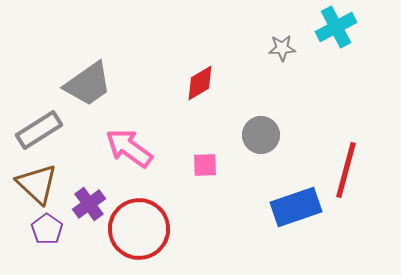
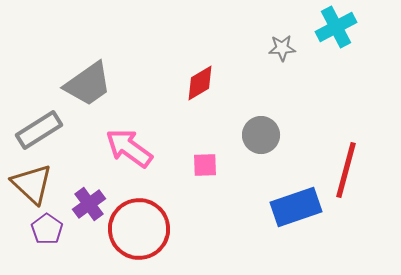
brown triangle: moved 5 px left
